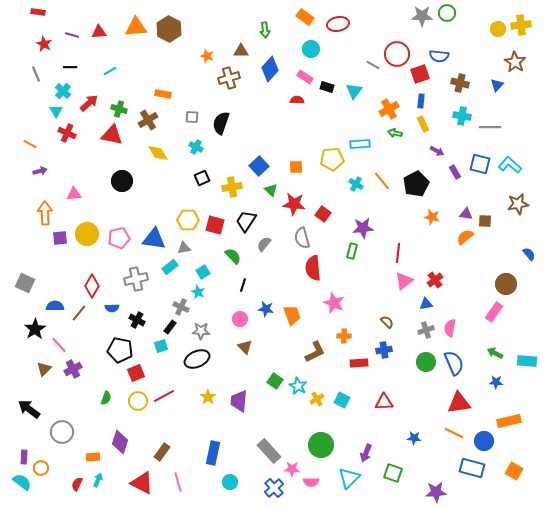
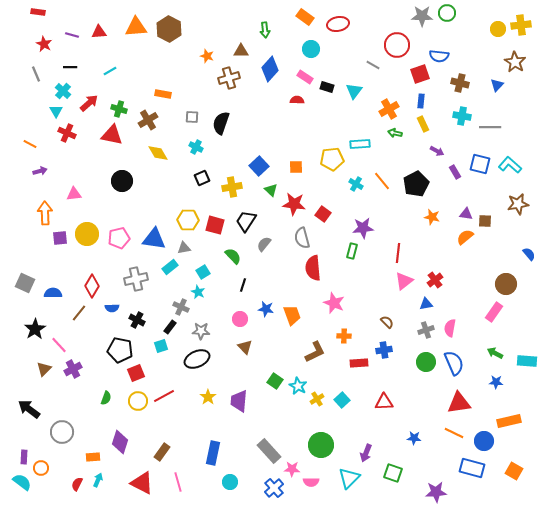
red circle at (397, 54): moved 9 px up
blue semicircle at (55, 306): moved 2 px left, 13 px up
cyan square at (342, 400): rotated 21 degrees clockwise
